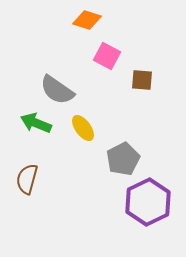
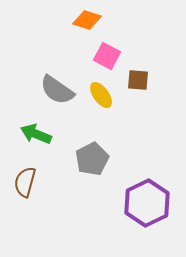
brown square: moved 4 px left
green arrow: moved 11 px down
yellow ellipse: moved 18 px right, 33 px up
gray pentagon: moved 31 px left
brown semicircle: moved 2 px left, 3 px down
purple hexagon: moved 1 px left, 1 px down
